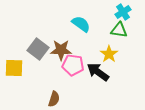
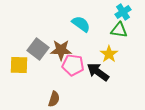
yellow square: moved 5 px right, 3 px up
